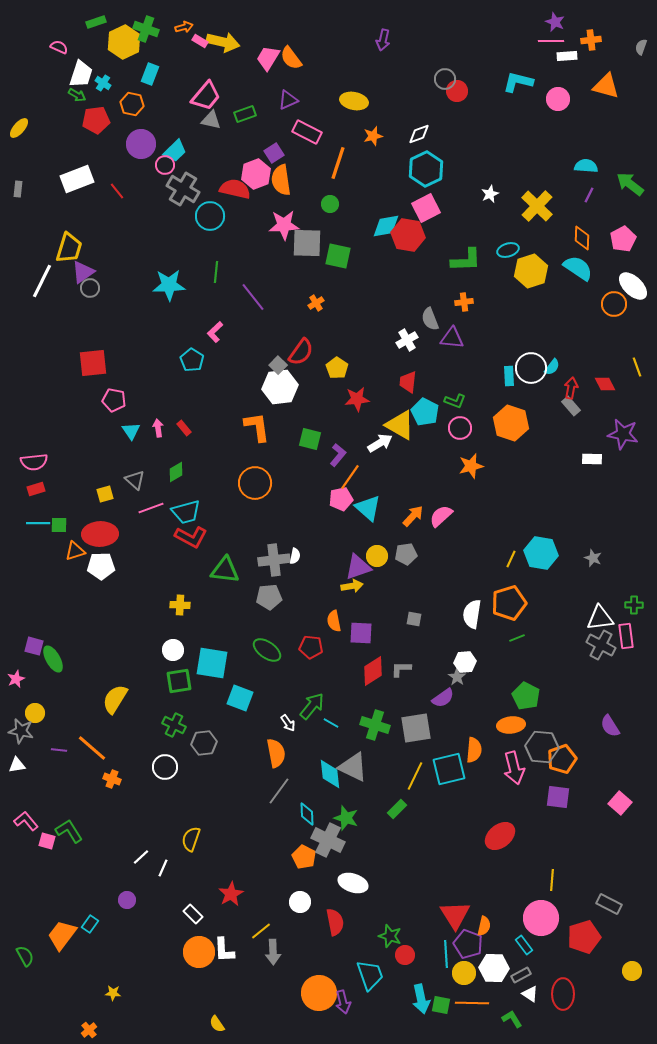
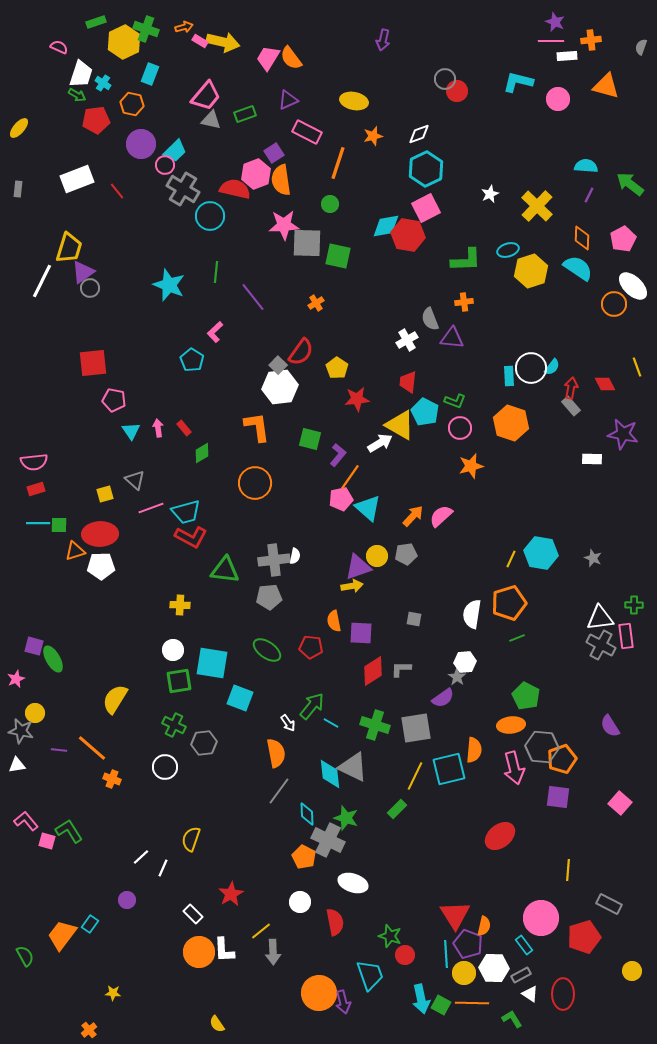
cyan star at (169, 285): rotated 24 degrees clockwise
green diamond at (176, 472): moved 26 px right, 19 px up
yellow line at (552, 880): moved 16 px right, 10 px up
green square at (441, 1005): rotated 18 degrees clockwise
